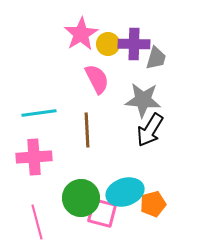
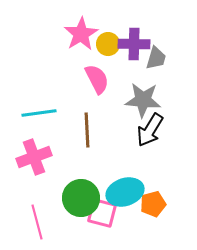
pink cross: rotated 16 degrees counterclockwise
